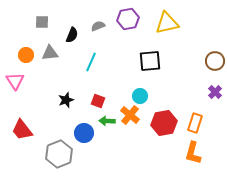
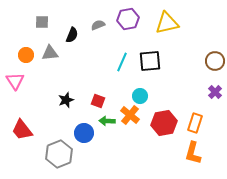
gray semicircle: moved 1 px up
cyan line: moved 31 px right
